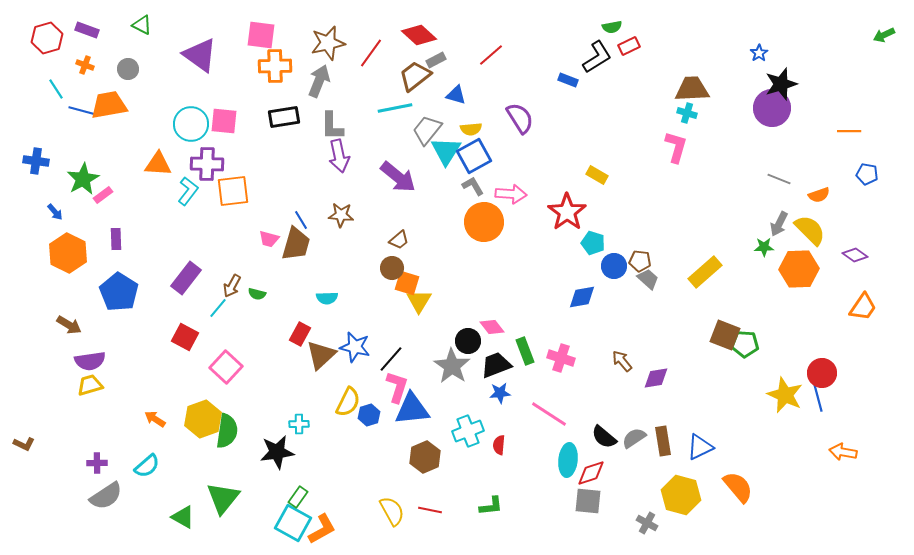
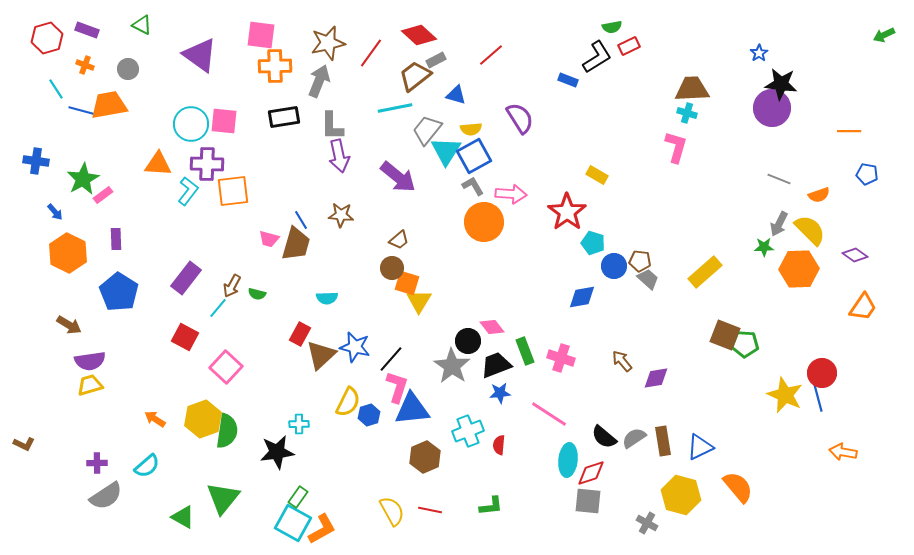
black star at (781, 84): rotated 24 degrees clockwise
